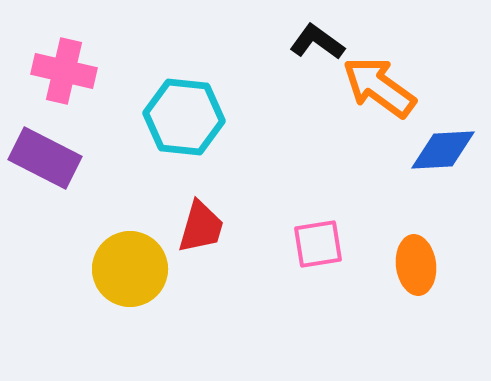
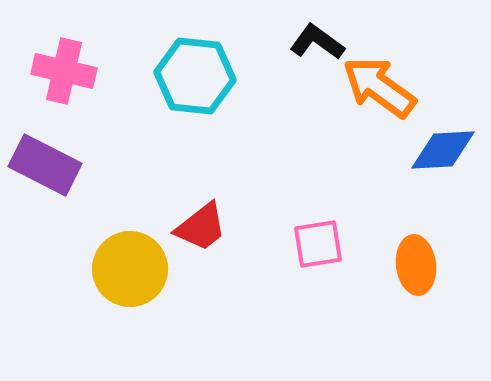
cyan hexagon: moved 11 px right, 41 px up
purple rectangle: moved 7 px down
red trapezoid: rotated 36 degrees clockwise
